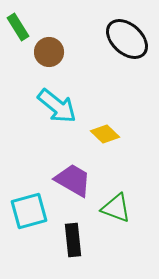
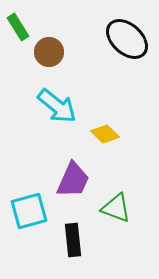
purple trapezoid: rotated 84 degrees clockwise
